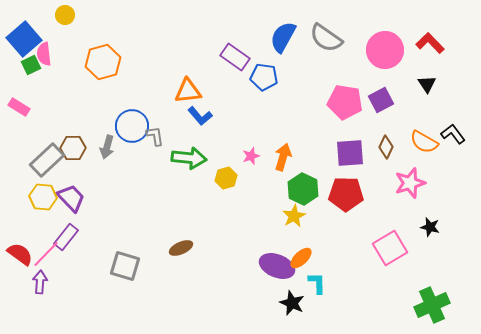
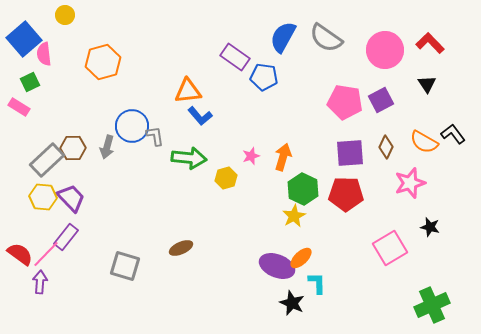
green square at (31, 65): moved 1 px left, 17 px down
